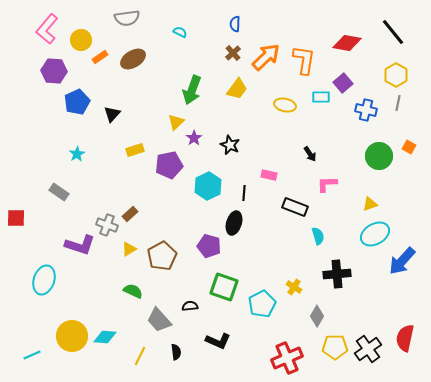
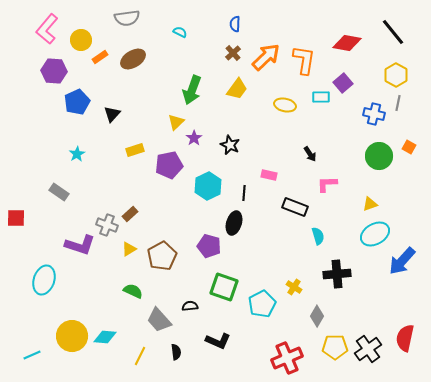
blue cross at (366, 110): moved 8 px right, 4 px down
